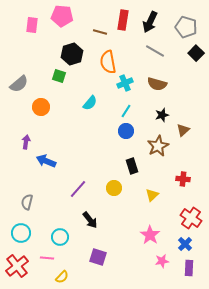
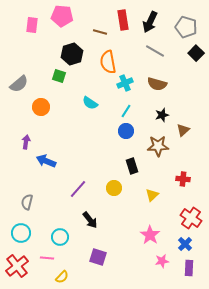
red rectangle at (123, 20): rotated 18 degrees counterclockwise
cyan semicircle at (90, 103): rotated 84 degrees clockwise
brown star at (158, 146): rotated 25 degrees clockwise
